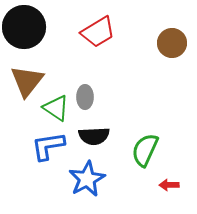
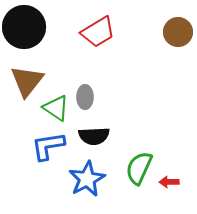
brown circle: moved 6 px right, 11 px up
green semicircle: moved 6 px left, 18 px down
red arrow: moved 3 px up
